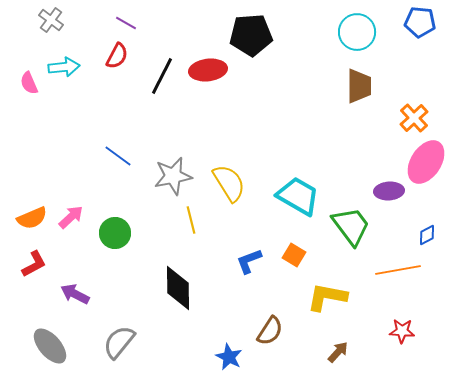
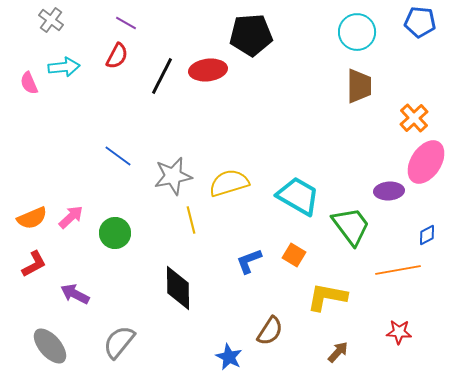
yellow semicircle: rotated 75 degrees counterclockwise
red star: moved 3 px left, 1 px down
